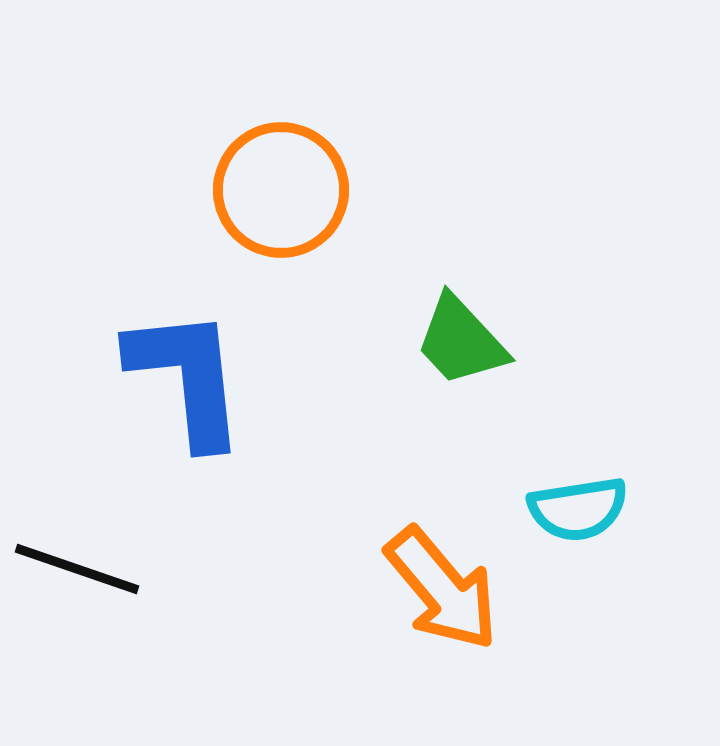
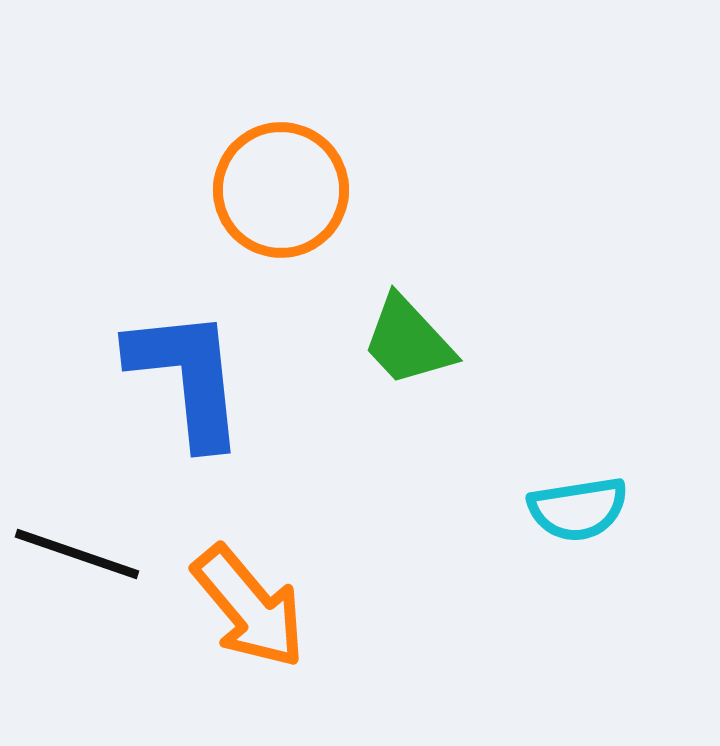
green trapezoid: moved 53 px left
black line: moved 15 px up
orange arrow: moved 193 px left, 18 px down
